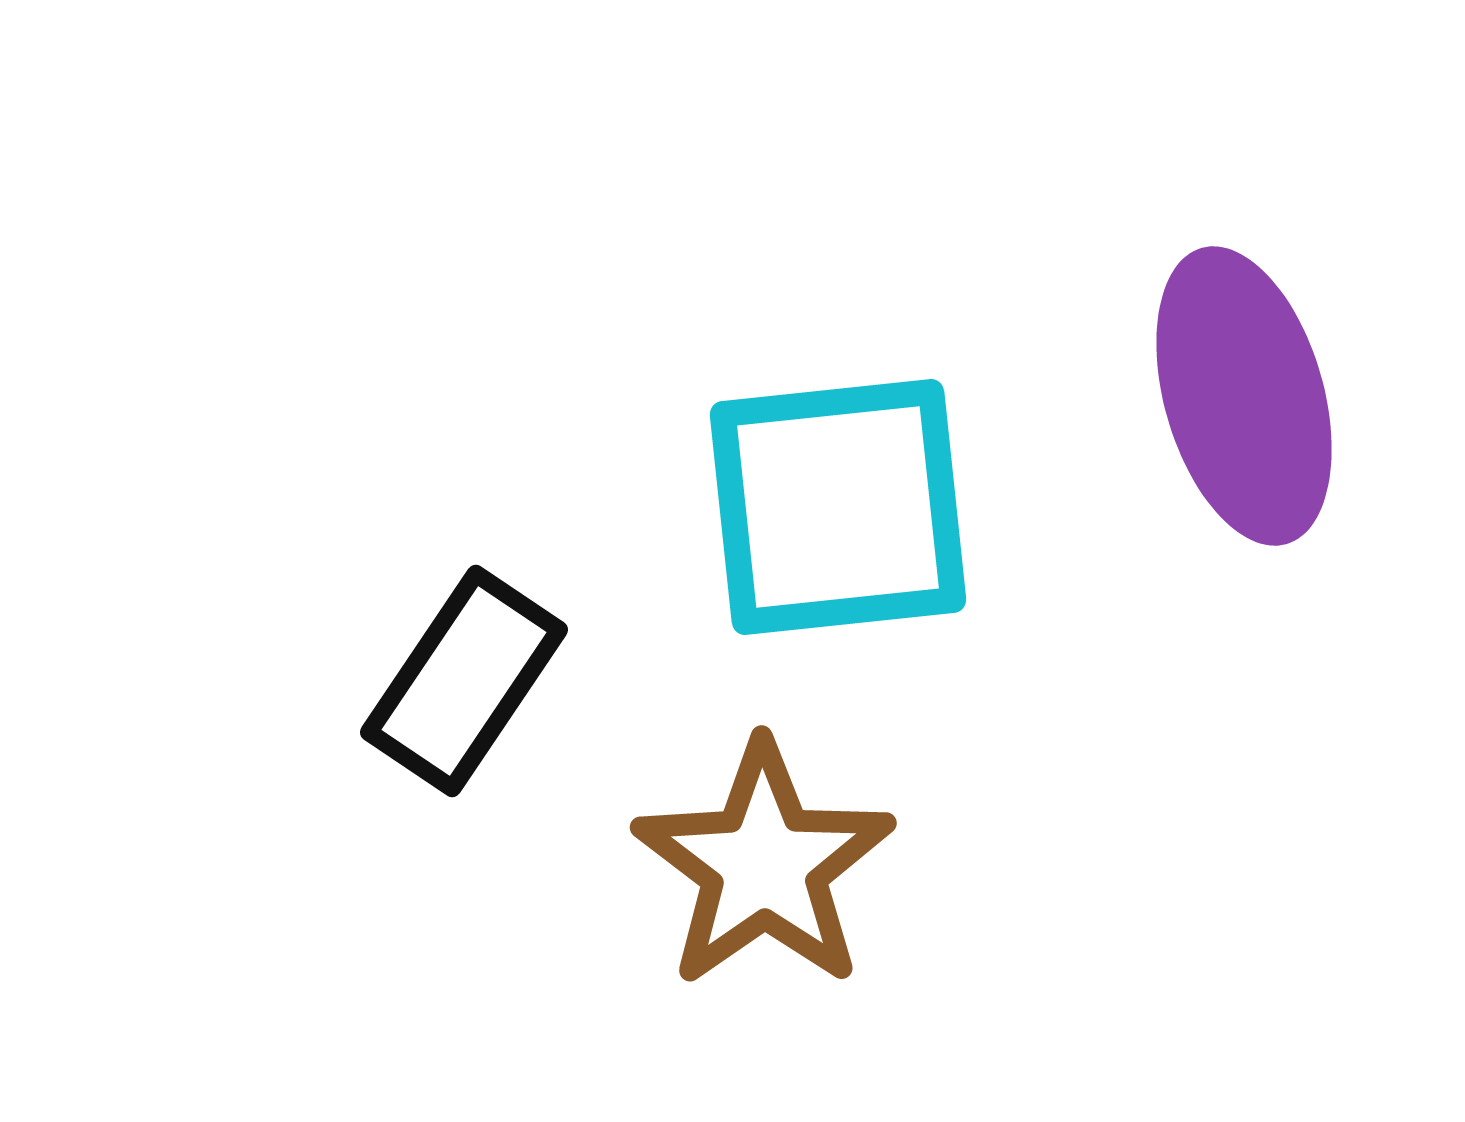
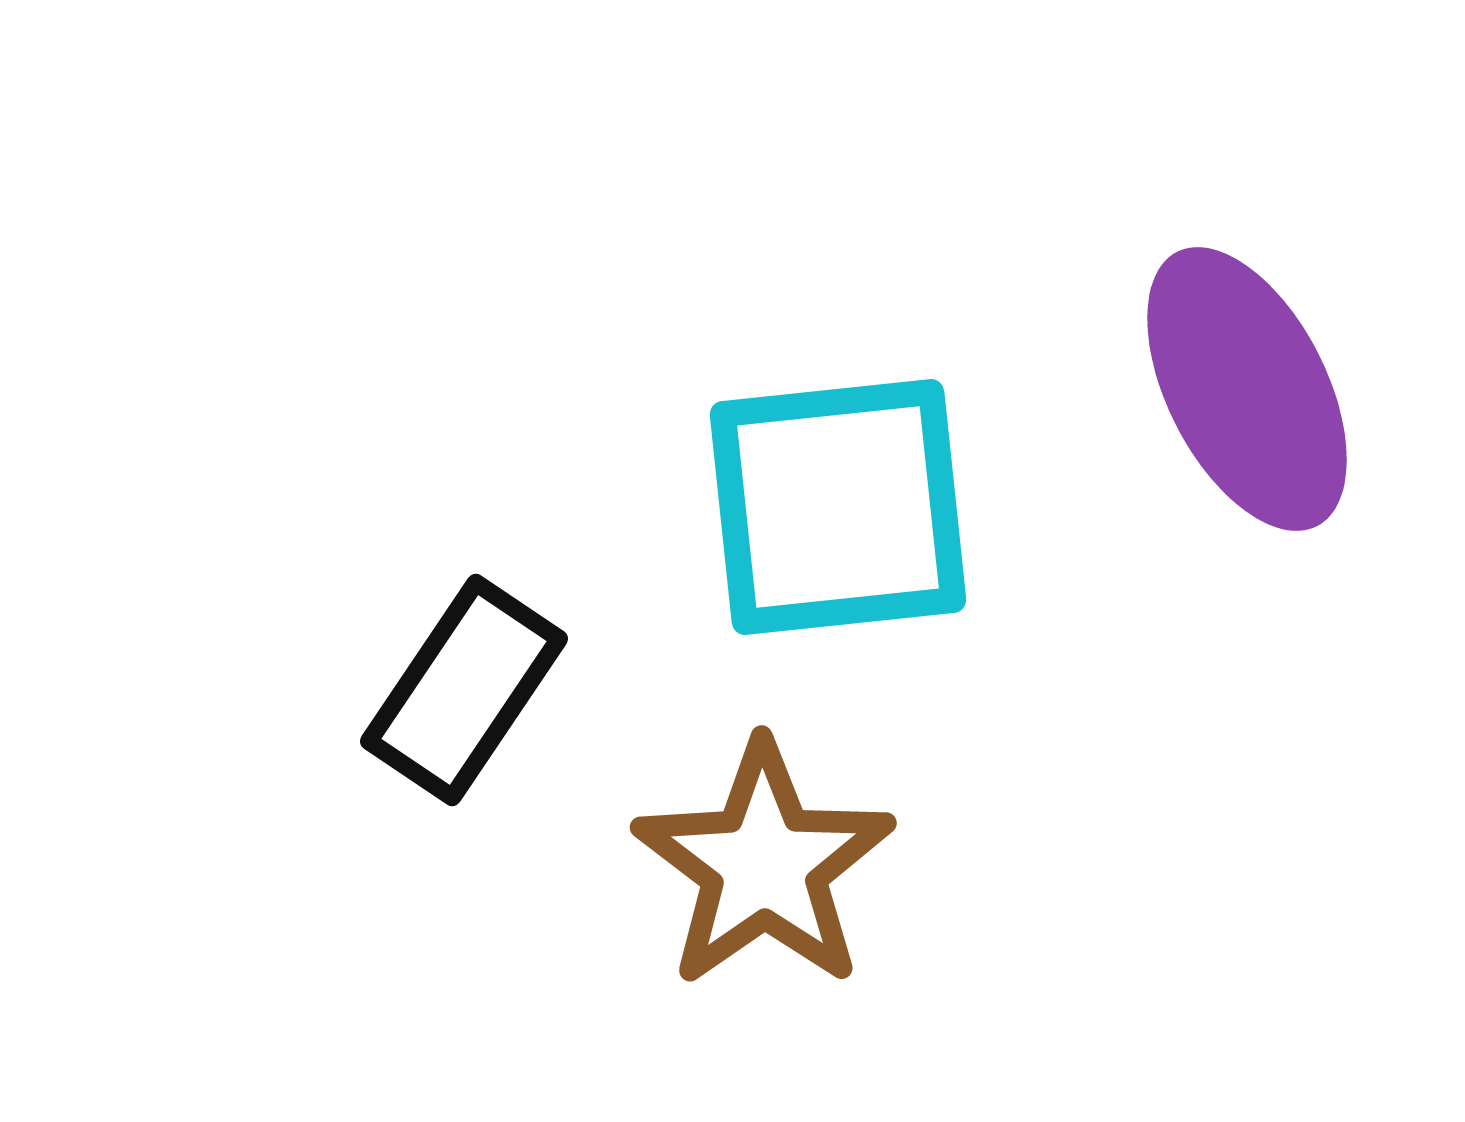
purple ellipse: moved 3 px right, 7 px up; rotated 11 degrees counterclockwise
black rectangle: moved 9 px down
